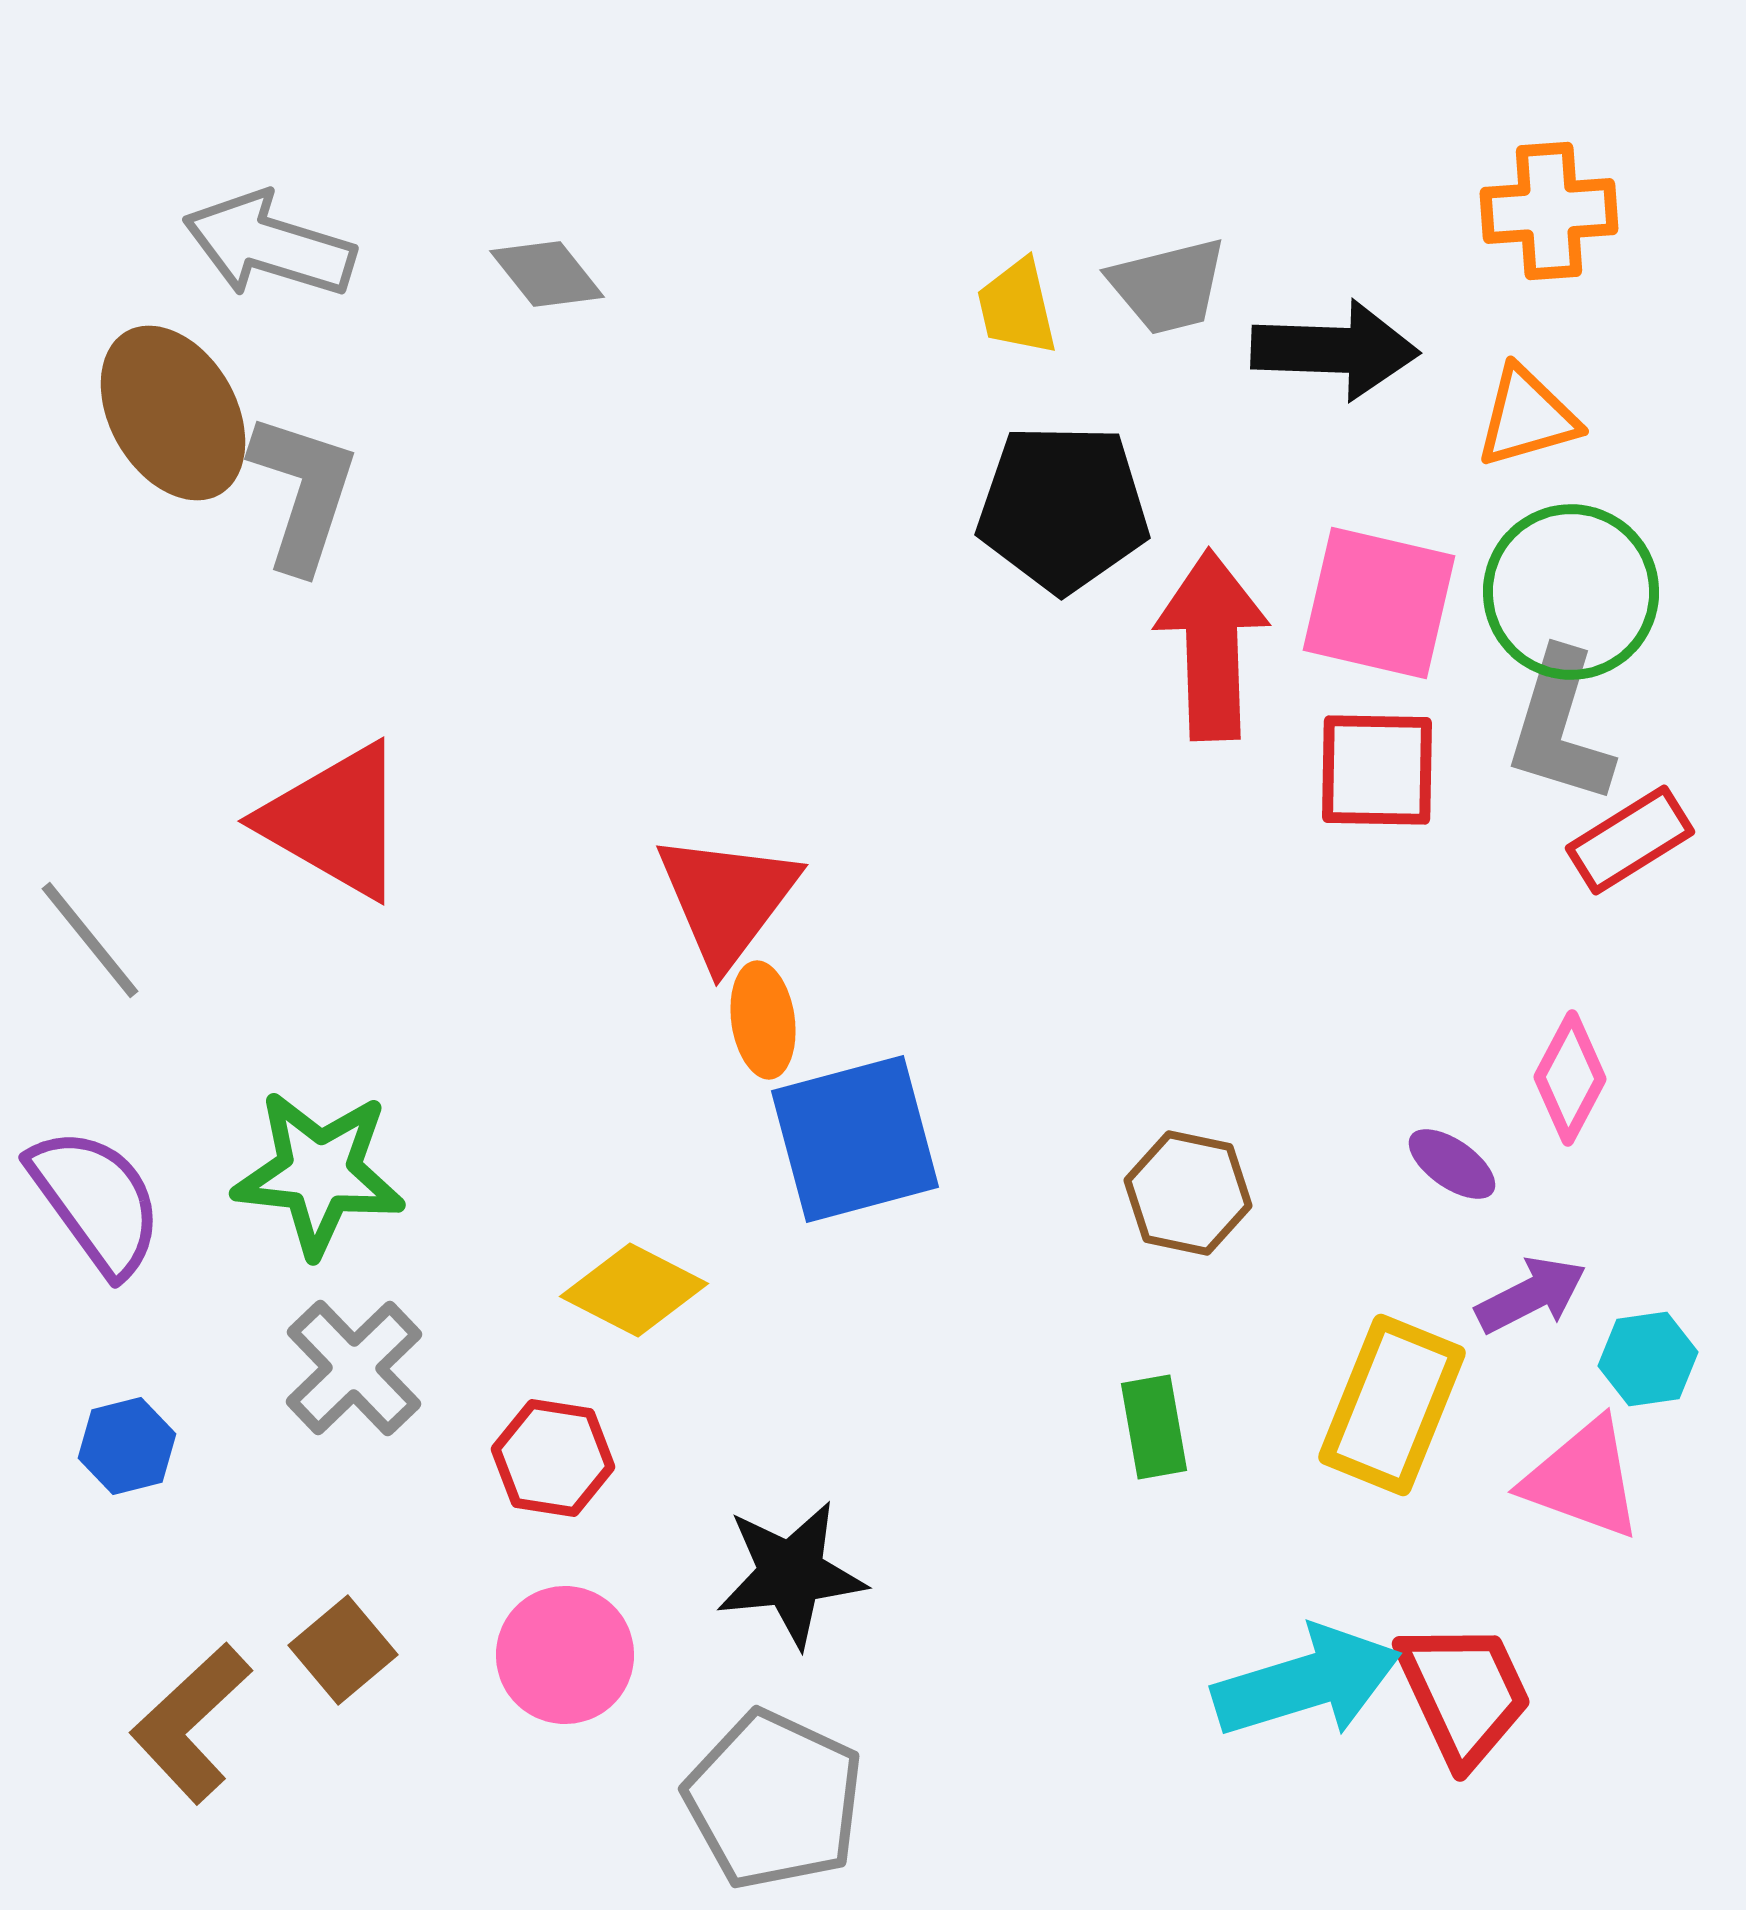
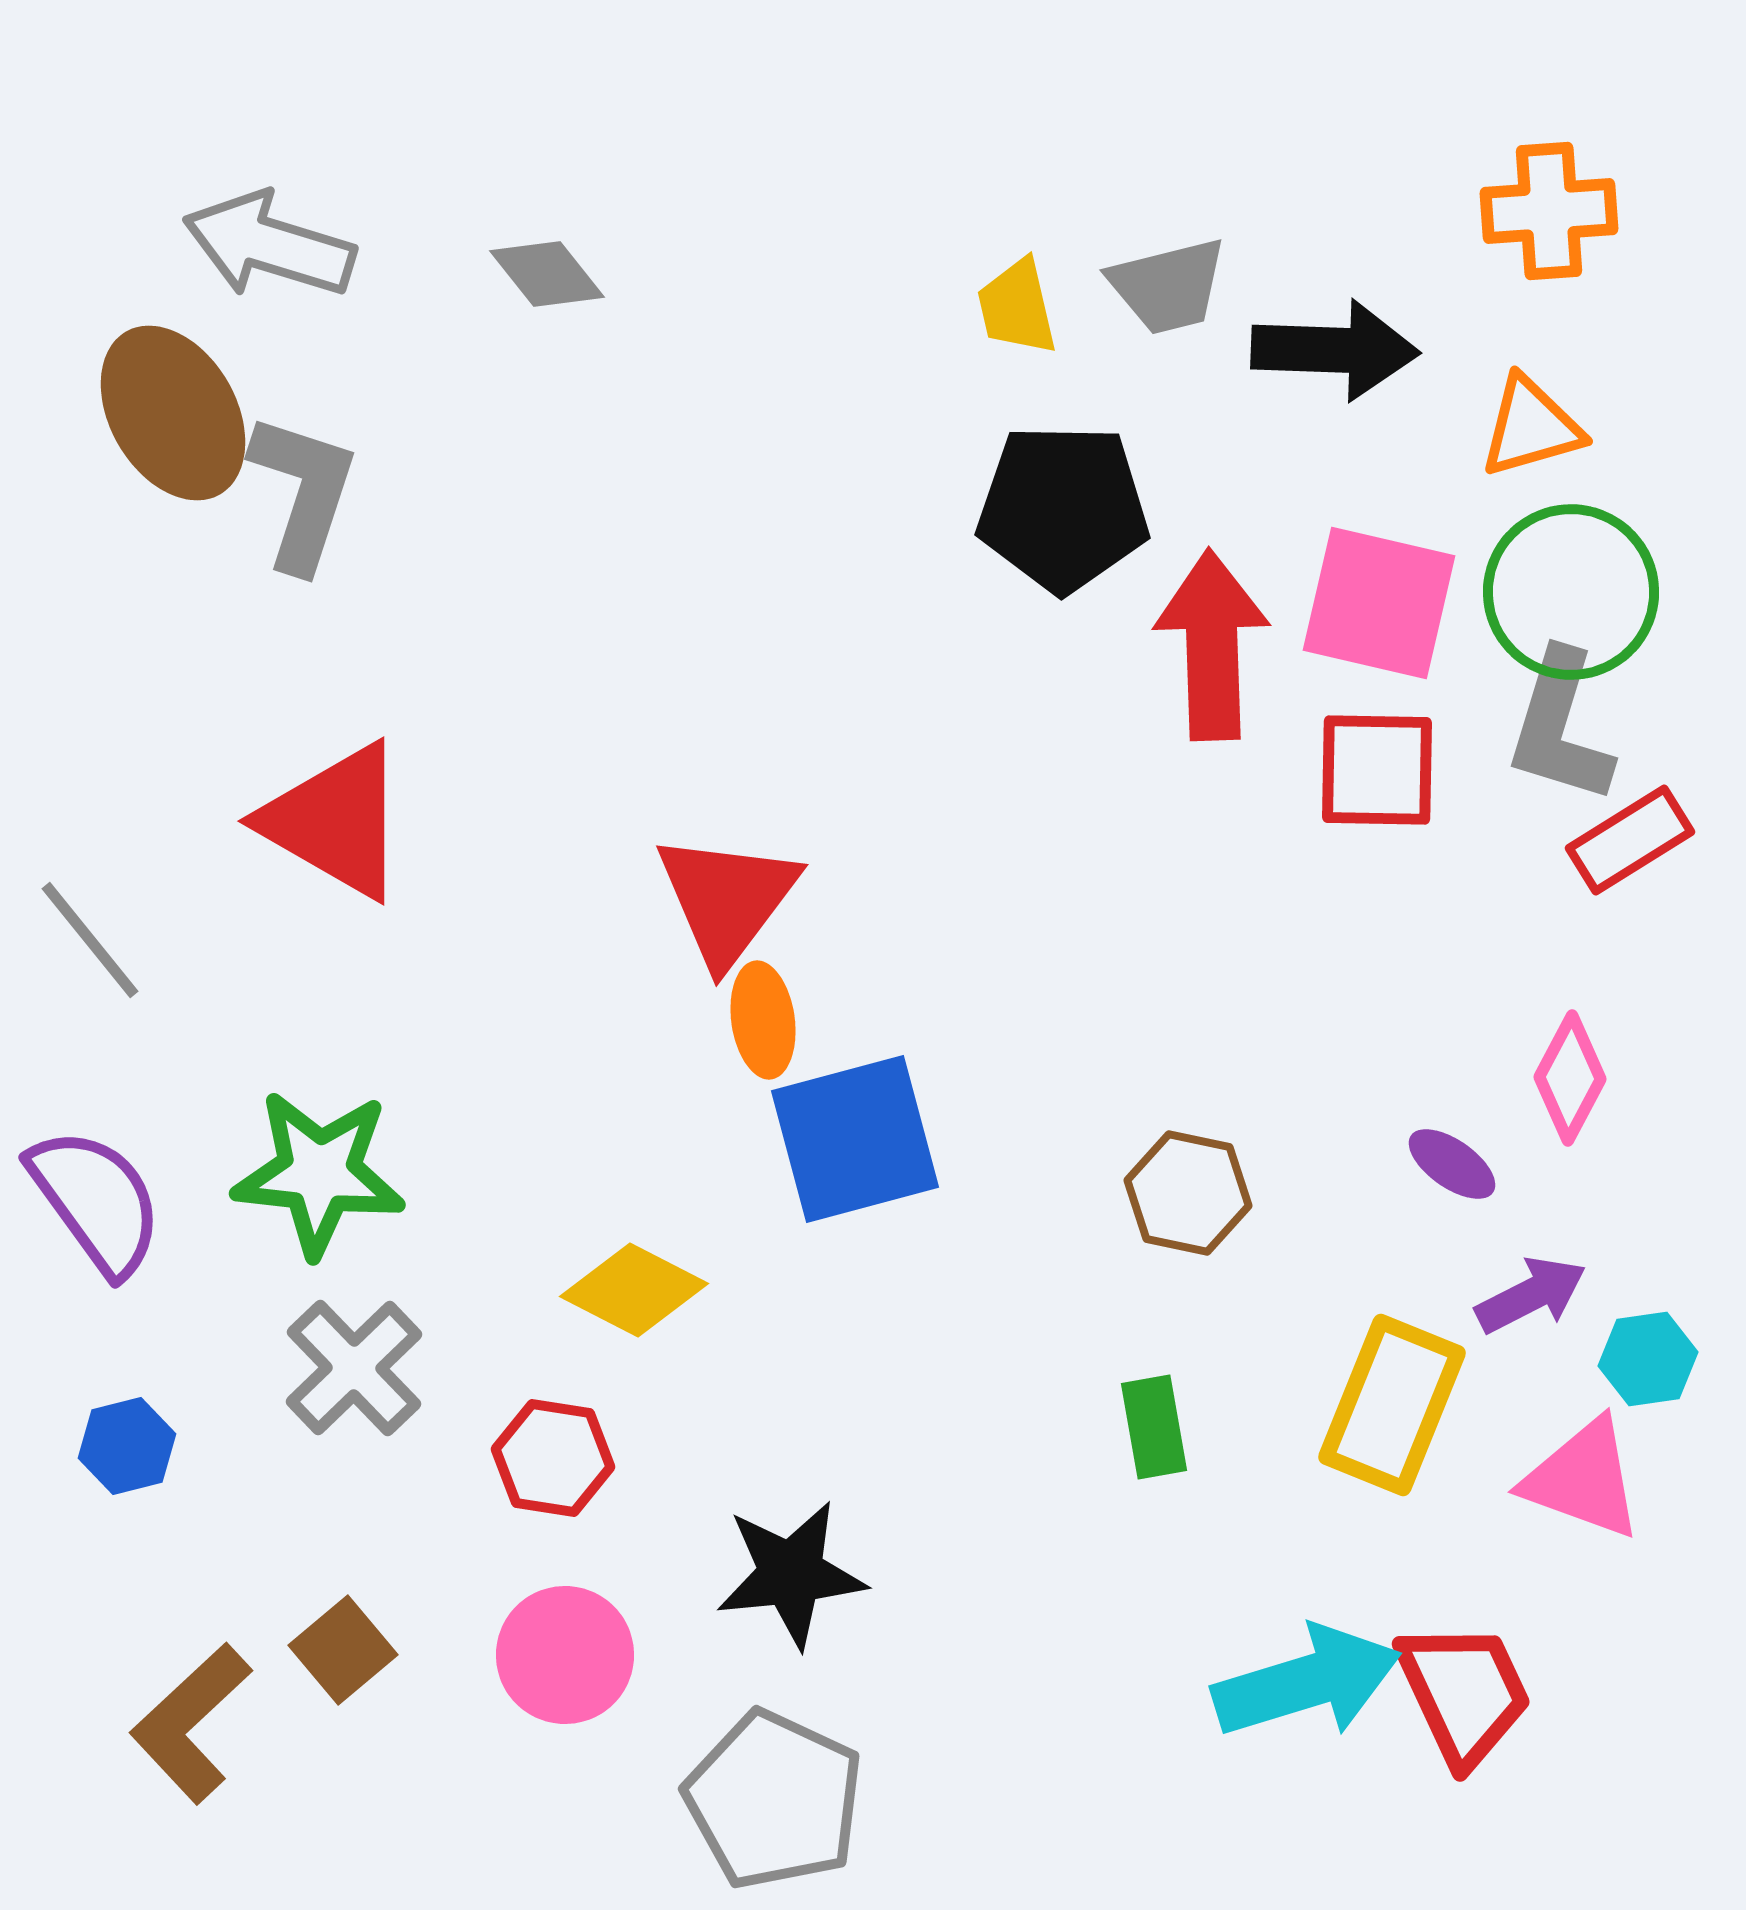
orange triangle at (1527, 417): moved 4 px right, 10 px down
